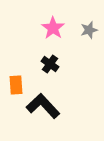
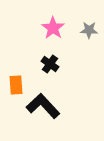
gray star: rotated 18 degrees clockwise
